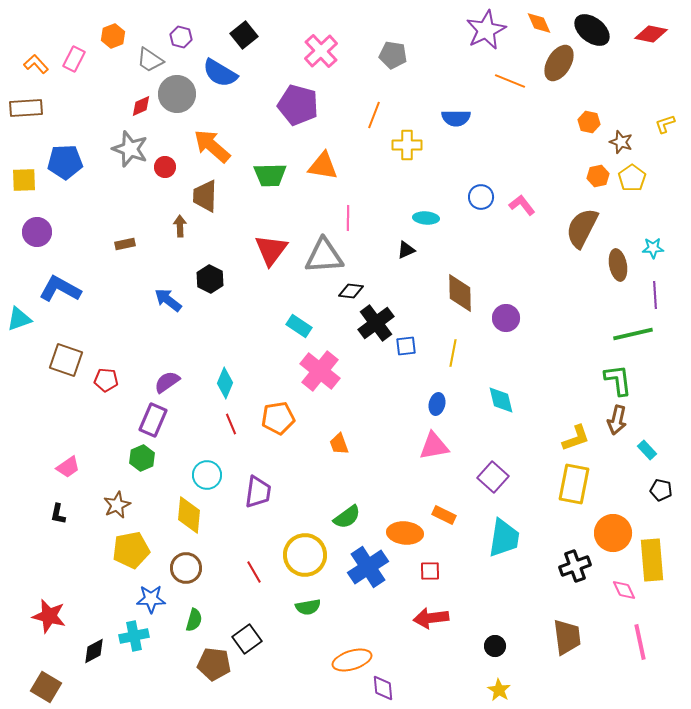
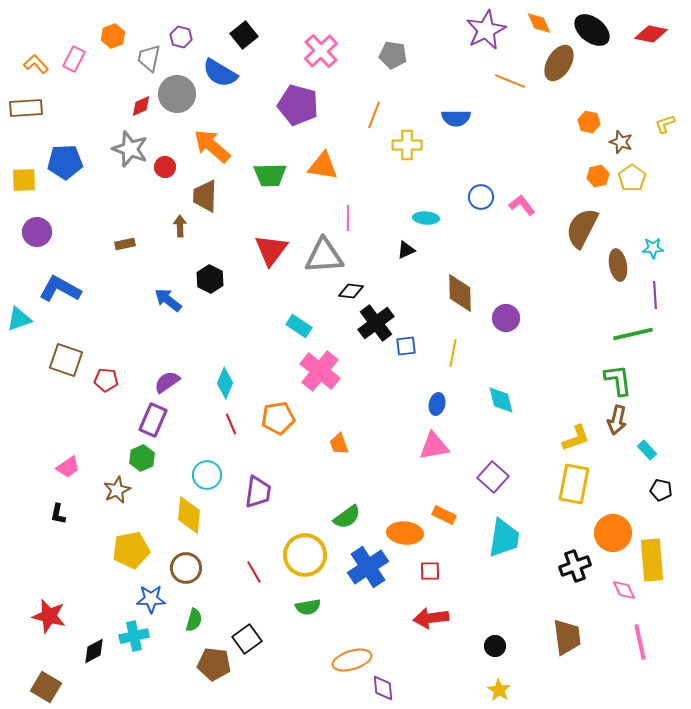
gray trapezoid at (150, 60): moved 1 px left, 2 px up; rotated 68 degrees clockwise
brown star at (117, 505): moved 15 px up
